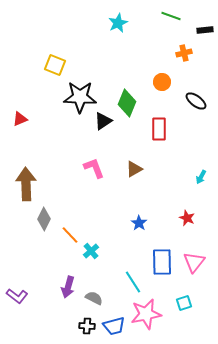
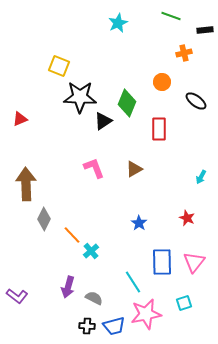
yellow square: moved 4 px right, 1 px down
orange line: moved 2 px right
